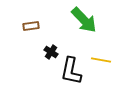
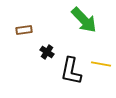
brown rectangle: moved 7 px left, 4 px down
black cross: moved 4 px left
yellow line: moved 4 px down
